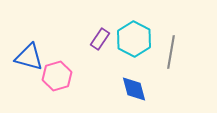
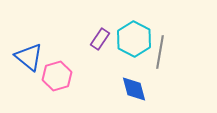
gray line: moved 11 px left
blue triangle: rotated 24 degrees clockwise
